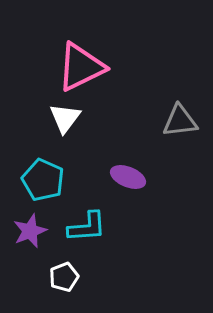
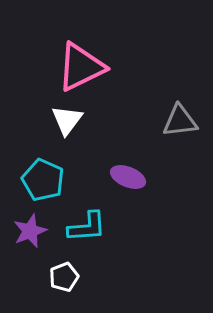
white triangle: moved 2 px right, 2 px down
